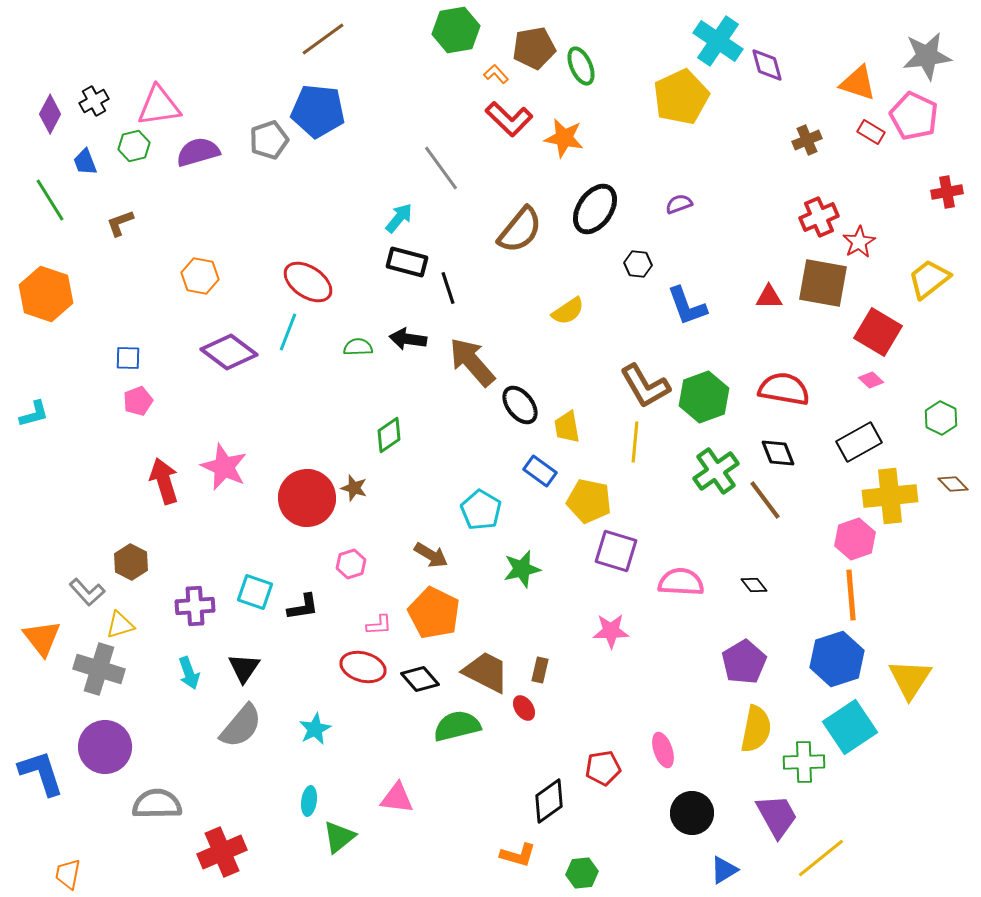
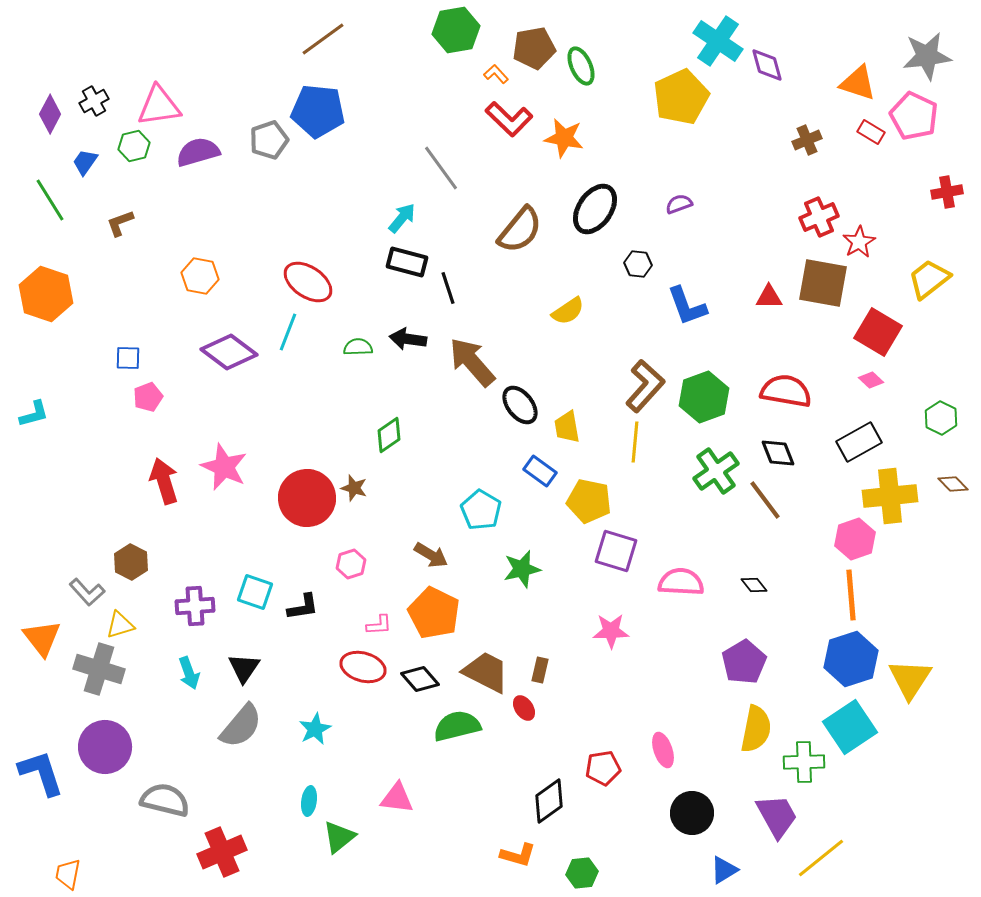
blue trapezoid at (85, 162): rotated 56 degrees clockwise
cyan arrow at (399, 218): moved 3 px right
brown L-shape at (645, 386): rotated 108 degrees counterclockwise
red semicircle at (784, 389): moved 2 px right, 2 px down
pink pentagon at (138, 401): moved 10 px right, 4 px up
blue hexagon at (837, 659): moved 14 px right
gray semicircle at (157, 804): moved 8 px right, 4 px up; rotated 15 degrees clockwise
